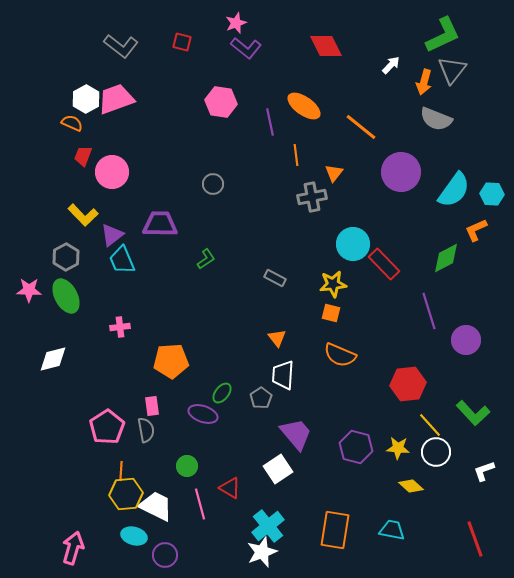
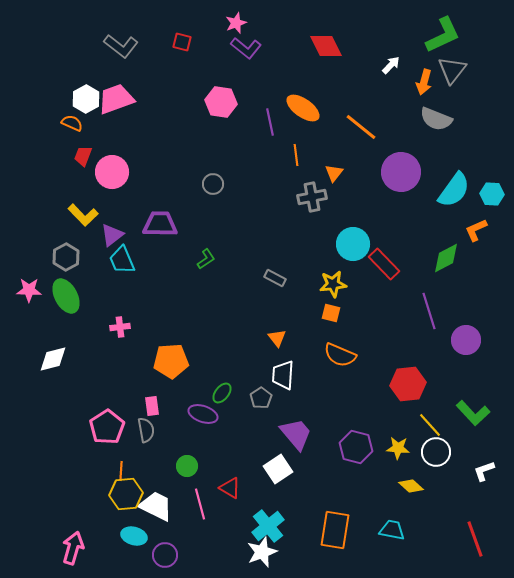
orange ellipse at (304, 106): moved 1 px left, 2 px down
